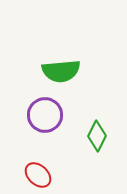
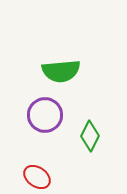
green diamond: moved 7 px left
red ellipse: moved 1 px left, 2 px down; rotated 8 degrees counterclockwise
